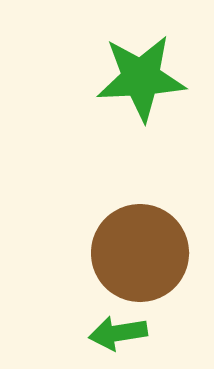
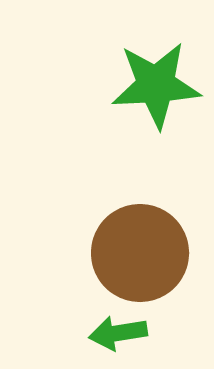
green star: moved 15 px right, 7 px down
